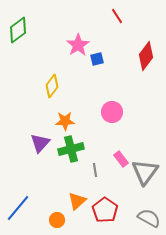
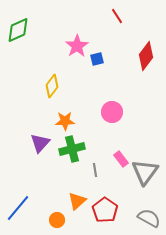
green diamond: rotated 12 degrees clockwise
pink star: moved 1 px left, 1 px down
green cross: moved 1 px right
